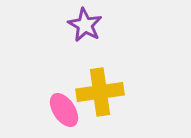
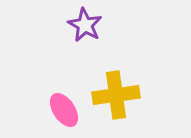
yellow cross: moved 16 px right, 3 px down
